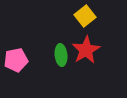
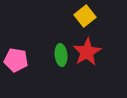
red star: moved 1 px right, 2 px down
pink pentagon: rotated 20 degrees clockwise
